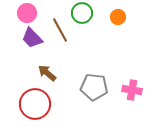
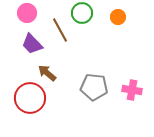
purple trapezoid: moved 6 px down
red circle: moved 5 px left, 6 px up
